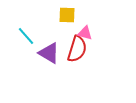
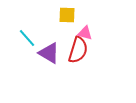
cyan line: moved 1 px right, 2 px down
red semicircle: moved 1 px right, 1 px down
